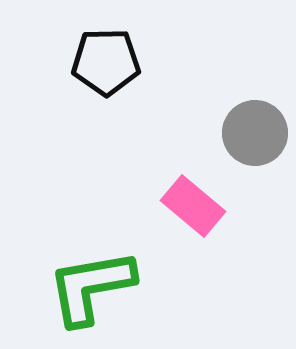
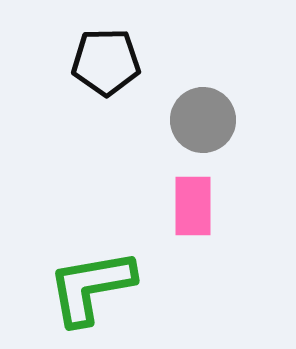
gray circle: moved 52 px left, 13 px up
pink rectangle: rotated 50 degrees clockwise
